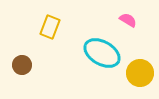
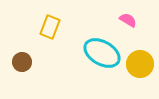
brown circle: moved 3 px up
yellow circle: moved 9 px up
